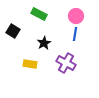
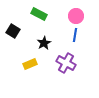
blue line: moved 1 px down
yellow rectangle: rotated 32 degrees counterclockwise
